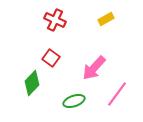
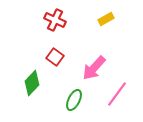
red square: moved 4 px right, 1 px up
green ellipse: moved 1 px up; rotated 45 degrees counterclockwise
